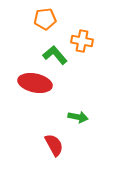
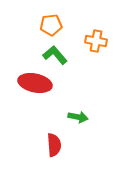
orange pentagon: moved 6 px right, 6 px down
orange cross: moved 14 px right
red semicircle: rotated 25 degrees clockwise
